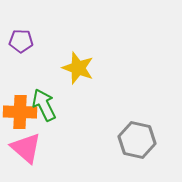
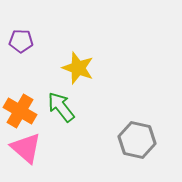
green arrow: moved 17 px right, 2 px down; rotated 12 degrees counterclockwise
orange cross: moved 1 px up; rotated 28 degrees clockwise
